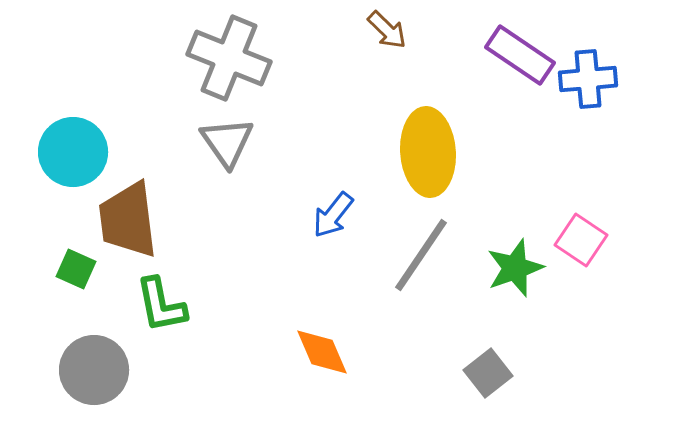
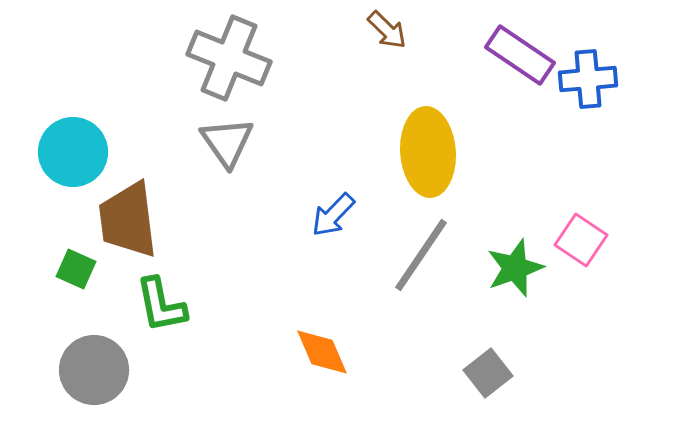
blue arrow: rotated 6 degrees clockwise
